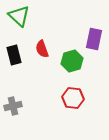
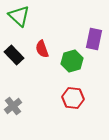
black rectangle: rotated 30 degrees counterclockwise
gray cross: rotated 24 degrees counterclockwise
